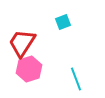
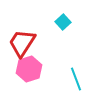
cyan square: rotated 21 degrees counterclockwise
